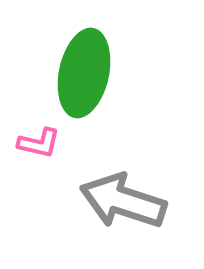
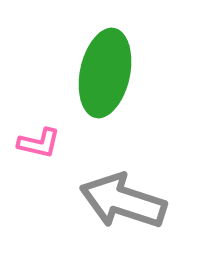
green ellipse: moved 21 px right
